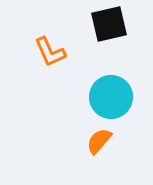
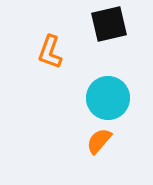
orange L-shape: rotated 44 degrees clockwise
cyan circle: moved 3 px left, 1 px down
